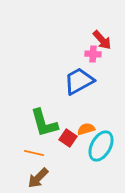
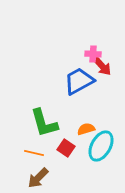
red arrow: moved 26 px down
red square: moved 2 px left, 10 px down
